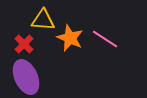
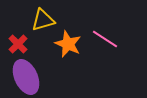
yellow triangle: rotated 20 degrees counterclockwise
orange star: moved 2 px left, 6 px down
red cross: moved 6 px left
